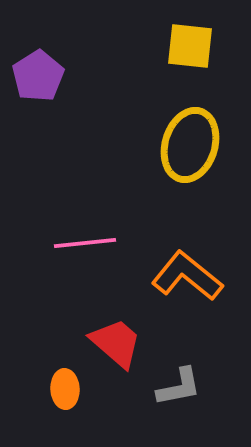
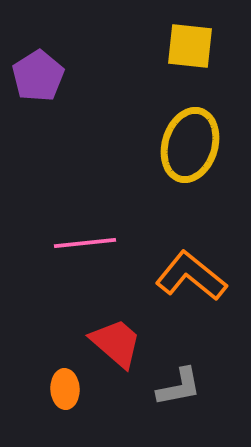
orange L-shape: moved 4 px right
